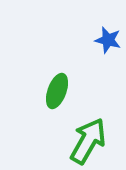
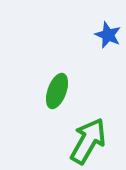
blue star: moved 5 px up; rotated 8 degrees clockwise
